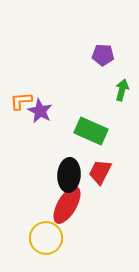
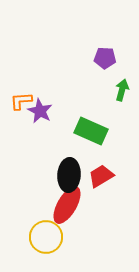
purple pentagon: moved 2 px right, 3 px down
red trapezoid: moved 1 px right, 4 px down; rotated 32 degrees clockwise
yellow circle: moved 1 px up
